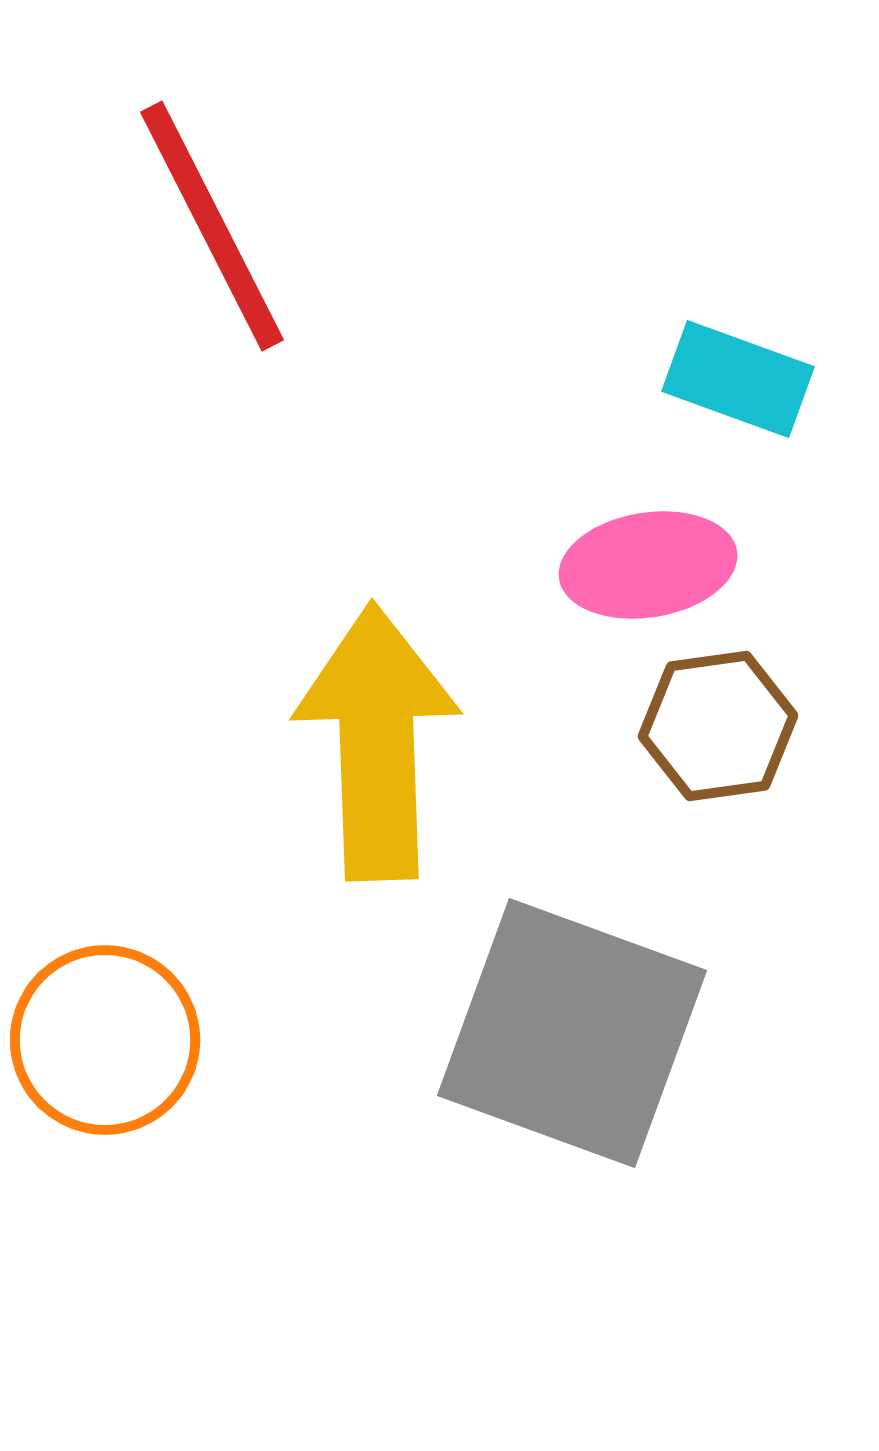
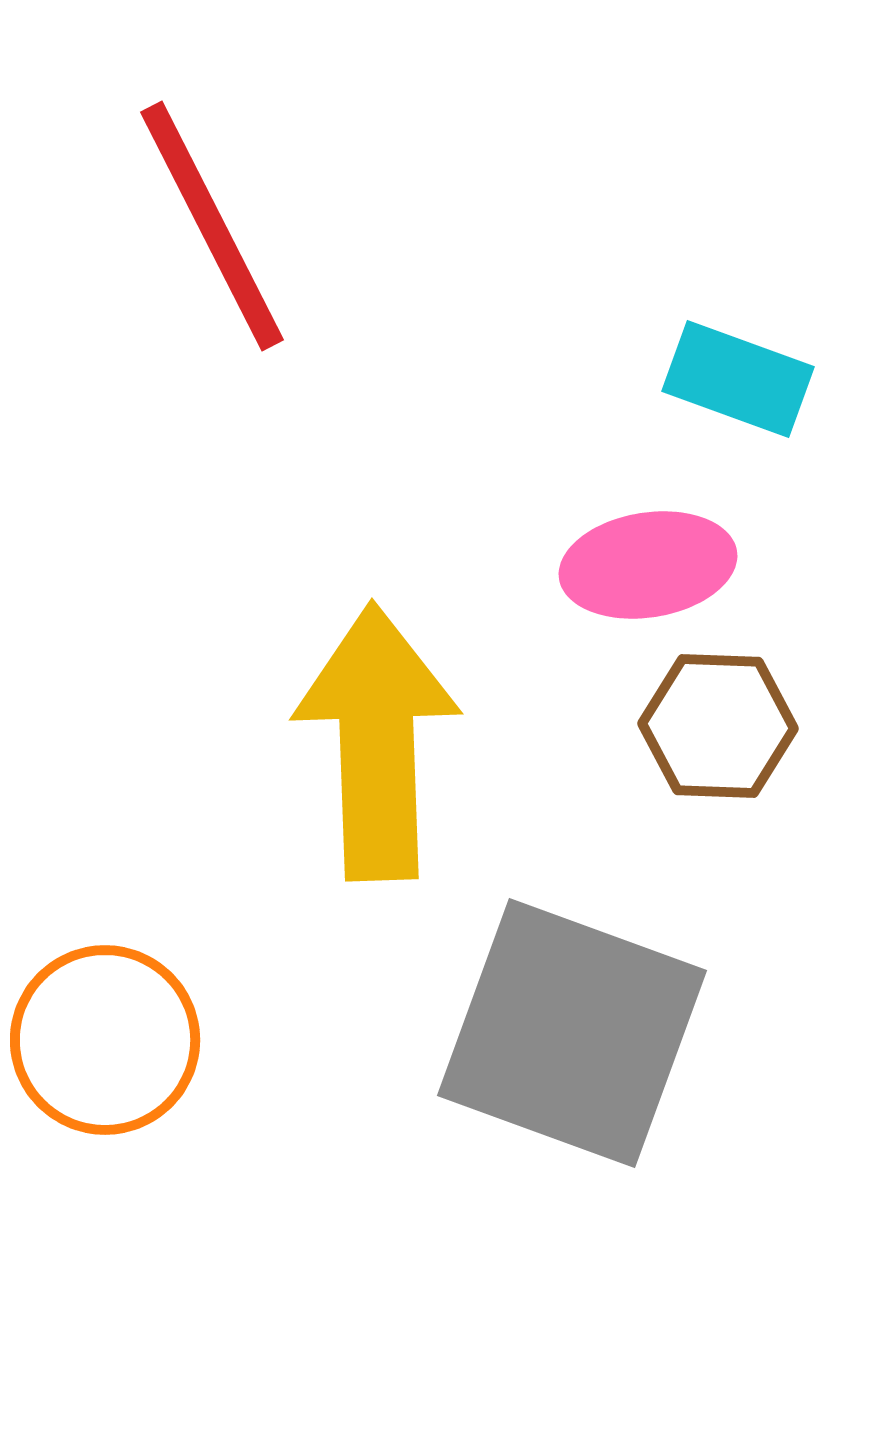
brown hexagon: rotated 10 degrees clockwise
